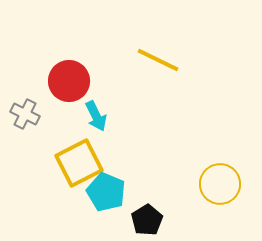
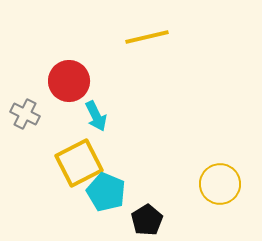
yellow line: moved 11 px left, 23 px up; rotated 39 degrees counterclockwise
